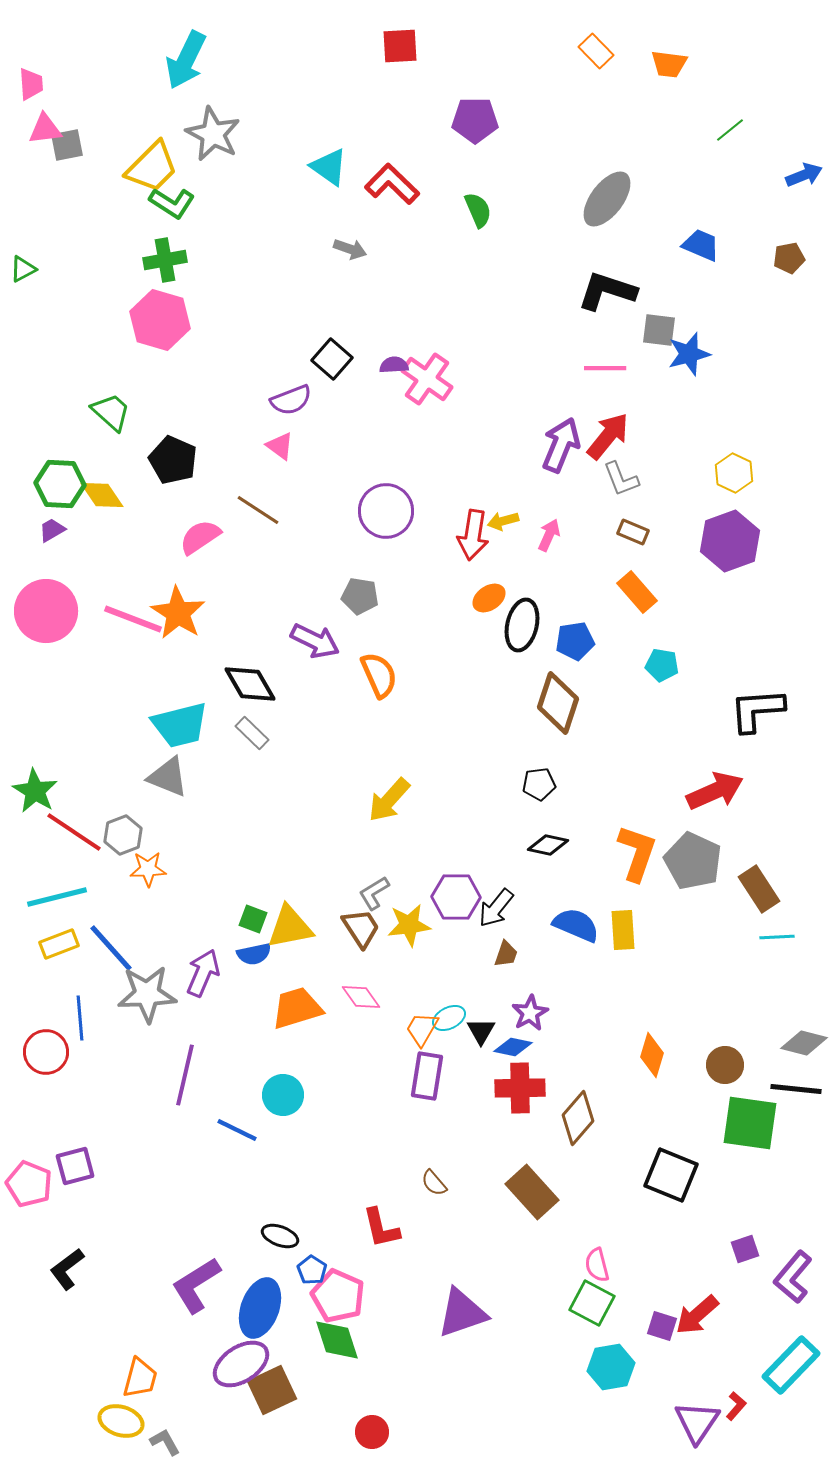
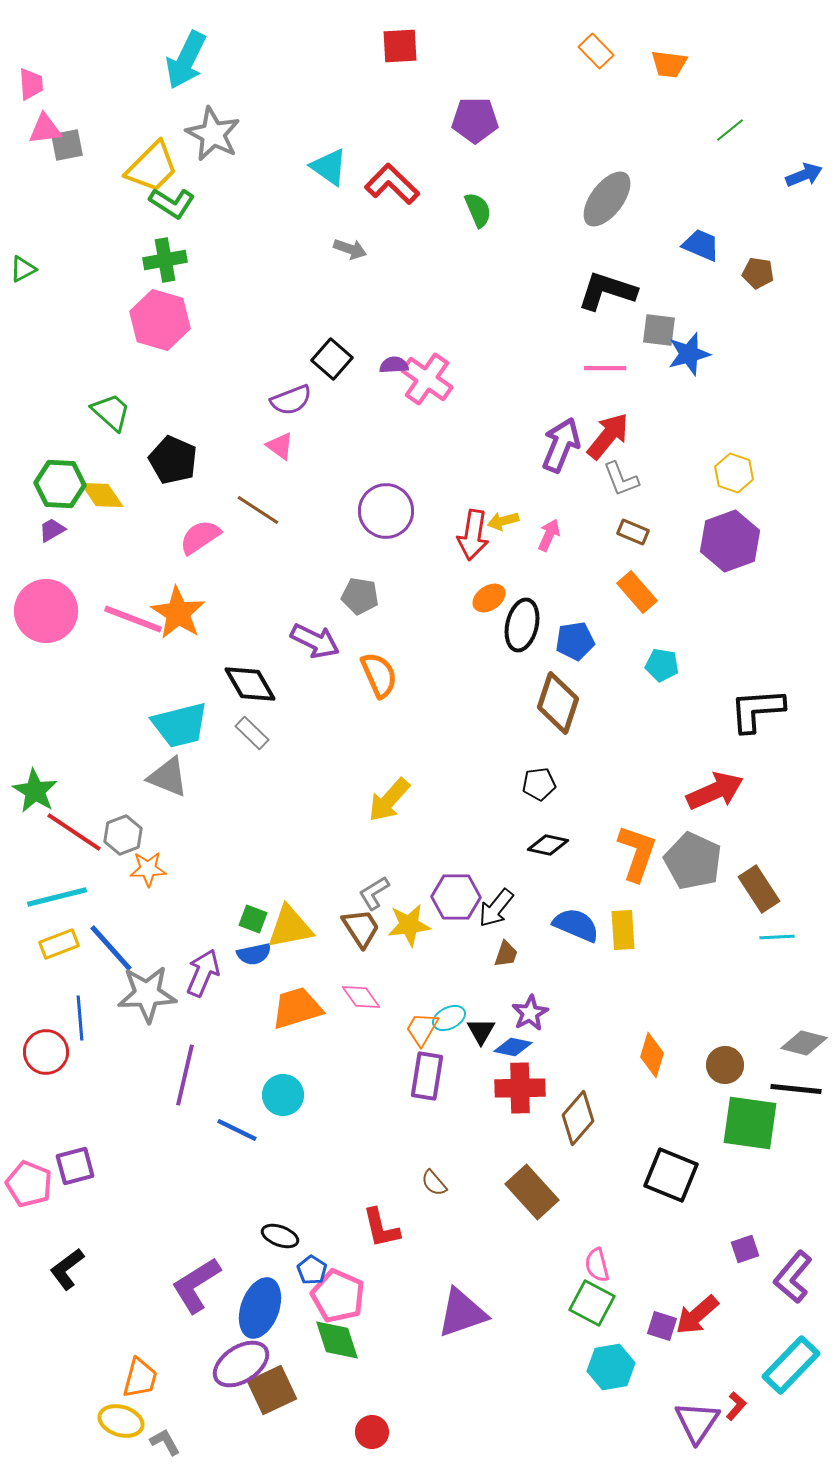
brown pentagon at (789, 258): moved 31 px left, 15 px down; rotated 20 degrees clockwise
yellow hexagon at (734, 473): rotated 6 degrees counterclockwise
